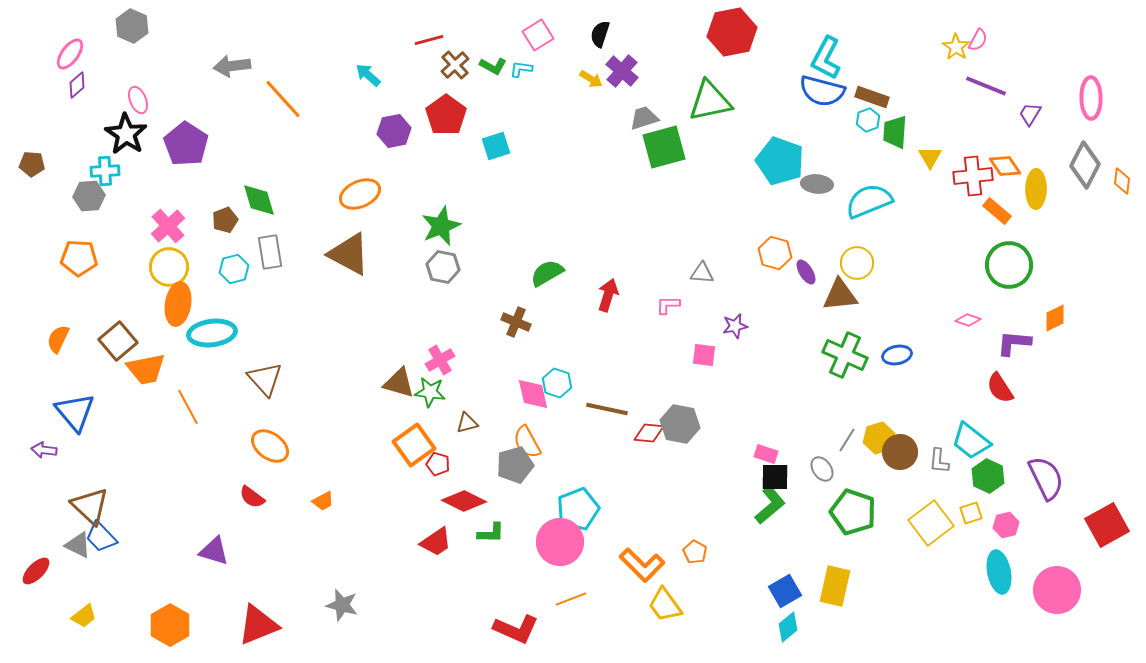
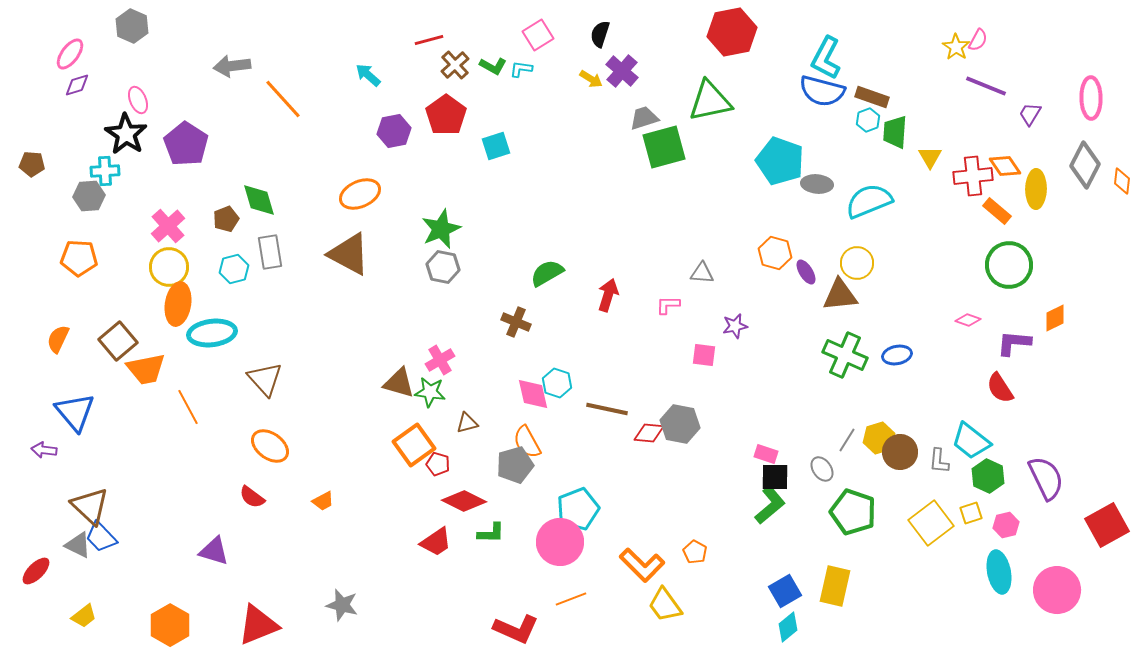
purple diamond at (77, 85): rotated 24 degrees clockwise
brown pentagon at (225, 220): moved 1 px right, 1 px up
green star at (441, 226): moved 3 px down
